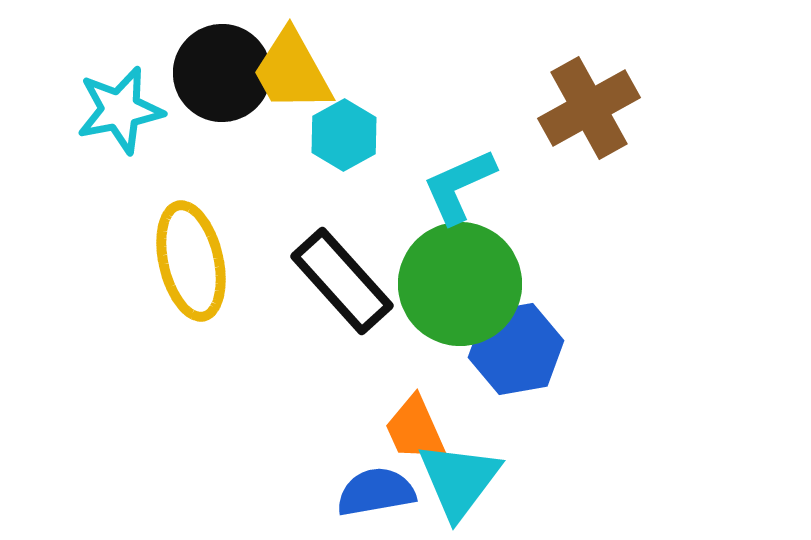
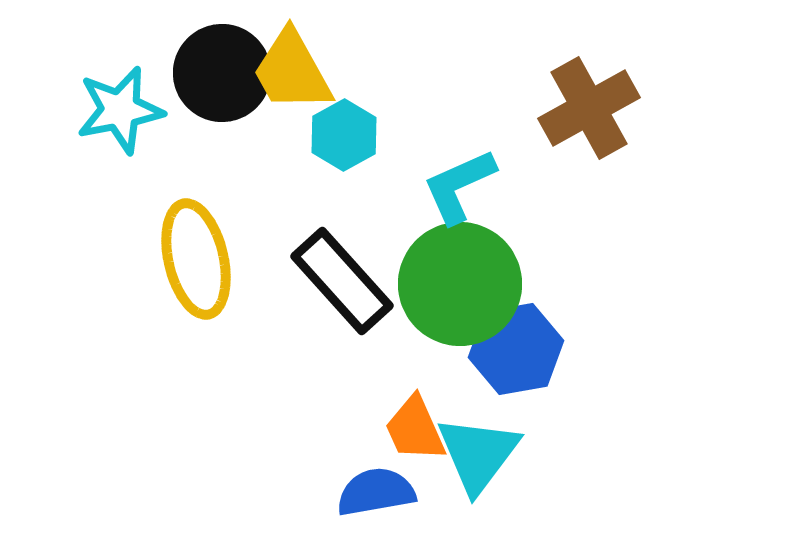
yellow ellipse: moved 5 px right, 2 px up
cyan triangle: moved 19 px right, 26 px up
